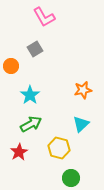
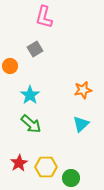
pink L-shape: rotated 45 degrees clockwise
orange circle: moved 1 px left
green arrow: rotated 70 degrees clockwise
yellow hexagon: moved 13 px left, 19 px down; rotated 15 degrees counterclockwise
red star: moved 11 px down
